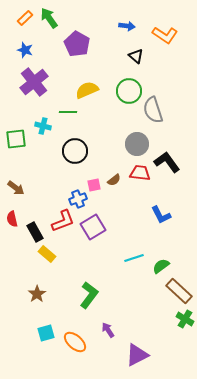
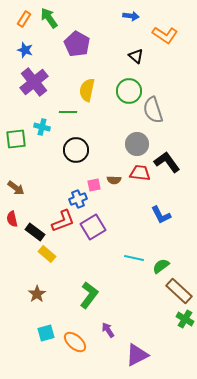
orange rectangle: moved 1 px left, 1 px down; rotated 14 degrees counterclockwise
blue arrow: moved 4 px right, 10 px up
yellow semicircle: rotated 55 degrees counterclockwise
cyan cross: moved 1 px left, 1 px down
black circle: moved 1 px right, 1 px up
brown semicircle: rotated 40 degrees clockwise
black rectangle: rotated 24 degrees counterclockwise
cyan line: rotated 30 degrees clockwise
